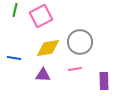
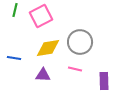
pink line: rotated 24 degrees clockwise
